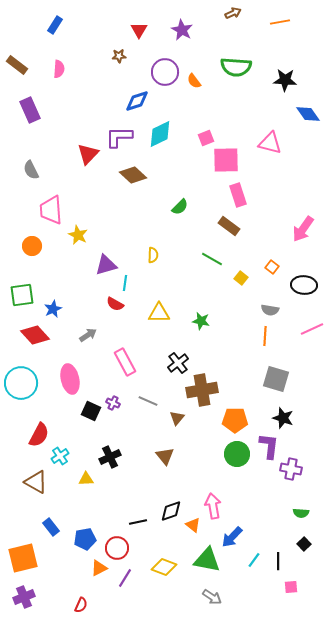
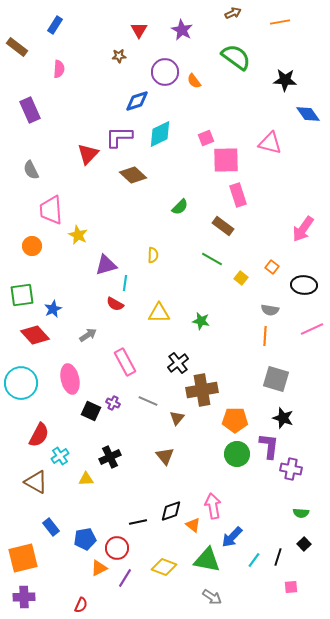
brown rectangle at (17, 65): moved 18 px up
green semicircle at (236, 67): moved 10 px up; rotated 148 degrees counterclockwise
brown rectangle at (229, 226): moved 6 px left
black line at (278, 561): moved 4 px up; rotated 18 degrees clockwise
purple cross at (24, 597): rotated 20 degrees clockwise
